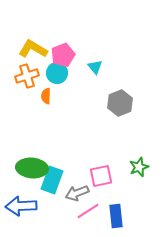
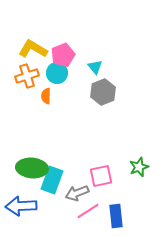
gray hexagon: moved 17 px left, 11 px up
